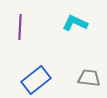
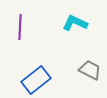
gray trapezoid: moved 1 px right, 8 px up; rotated 20 degrees clockwise
